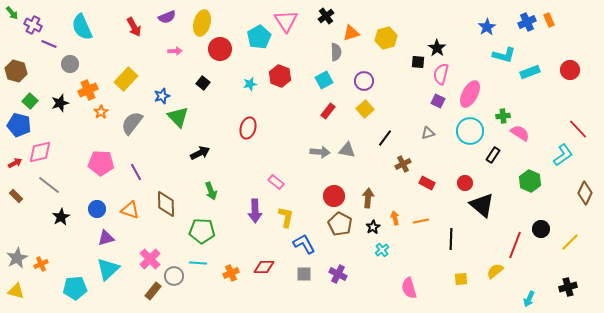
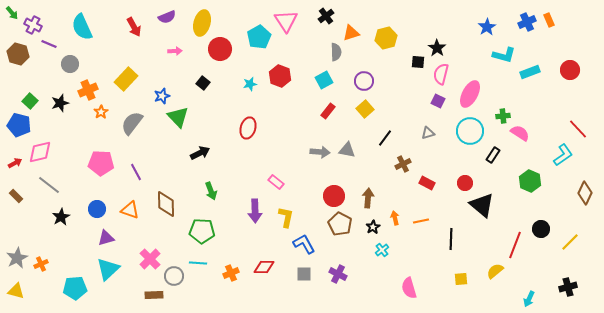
brown hexagon at (16, 71): moved 2 px right, 17 px up
brown rectangle at (153, 291): moved 1 px right, 4 px down; rotated 48 degrees clockwise
